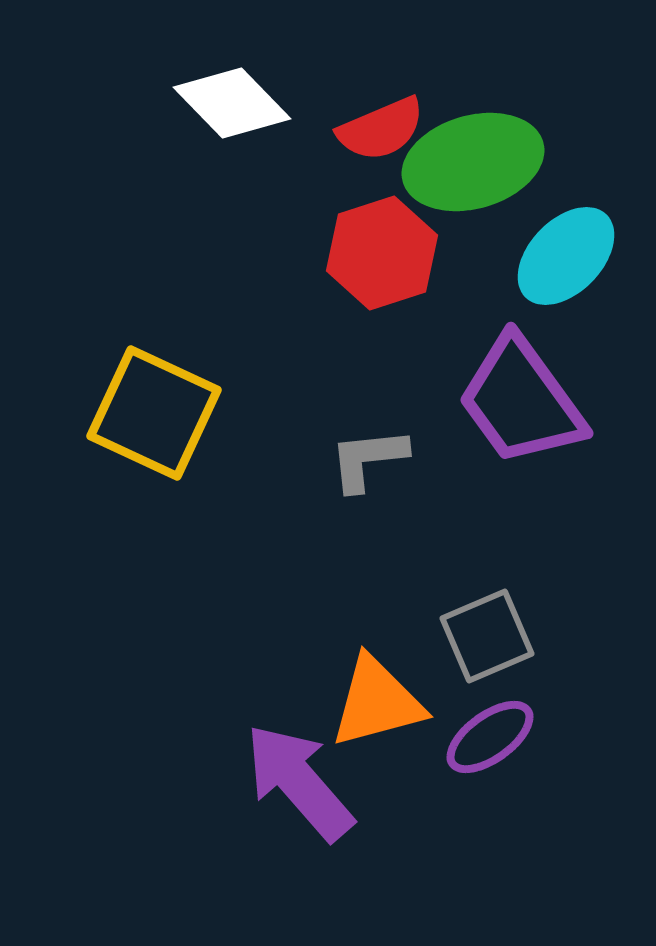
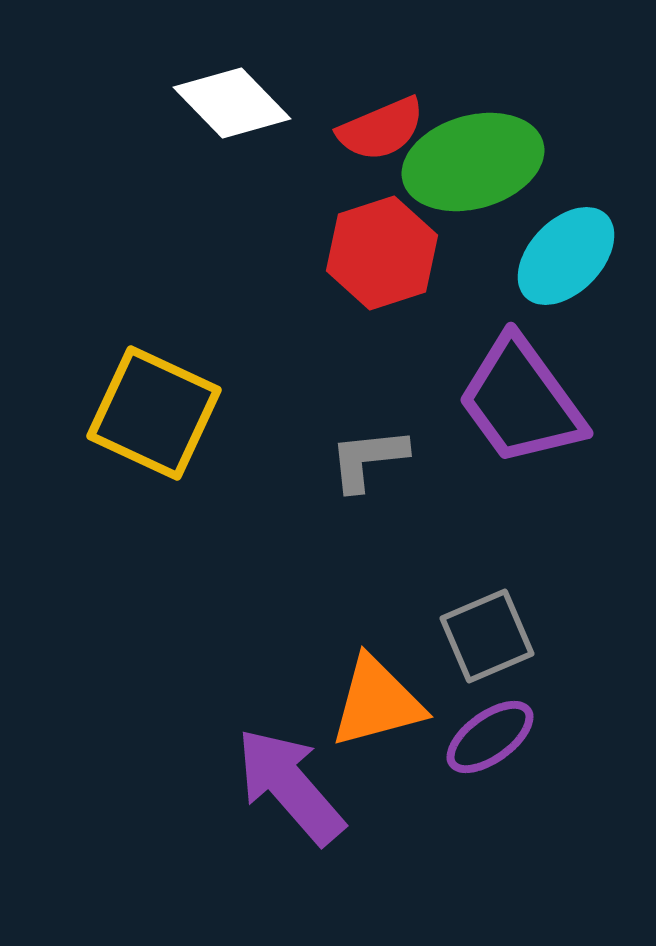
purple arrow: moved 9 px left, 4 px down
